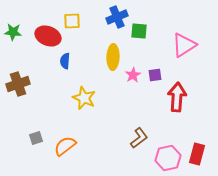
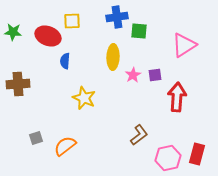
blue cross: rotated 15 degrees clockwise
brown cross: rotated 15 degrees clockwise
brown L-shape: moved 3 px up
